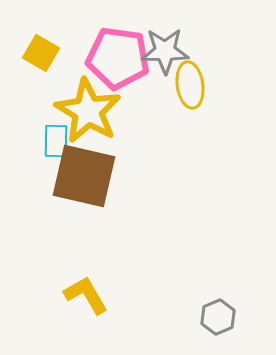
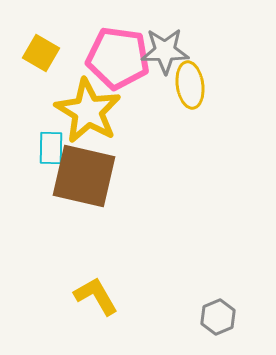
cyan rectangle: moved 5 px left, 7 px down
yellow L-shape: moved 10 px right, 1 px down
